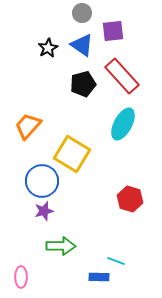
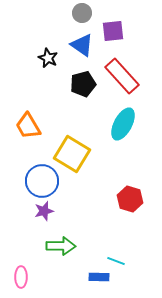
black star: moved 10 px down; rotated 18 degrees counterclockwise
orange trapezoid: rotated 72 degrees counterclockwise
